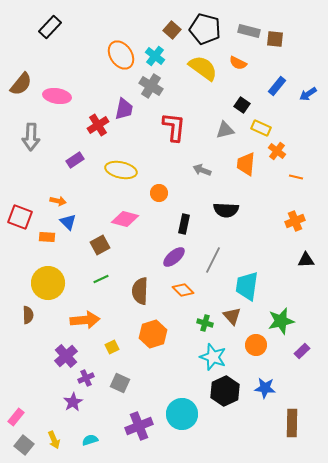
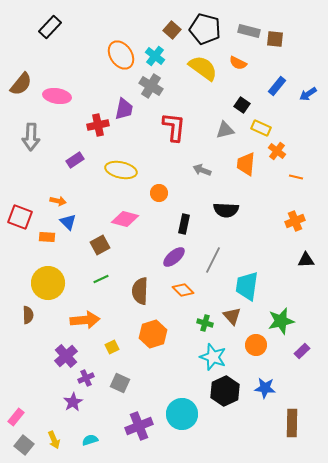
red cross at (98, 125): rotated 20 degrees clockwise
